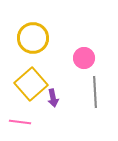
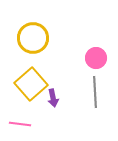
pink circle: moved 12 px right
pink line: moved 2 px down
